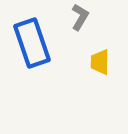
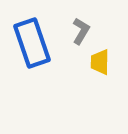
gray L-shape: moved 1 px right, 14 px down
